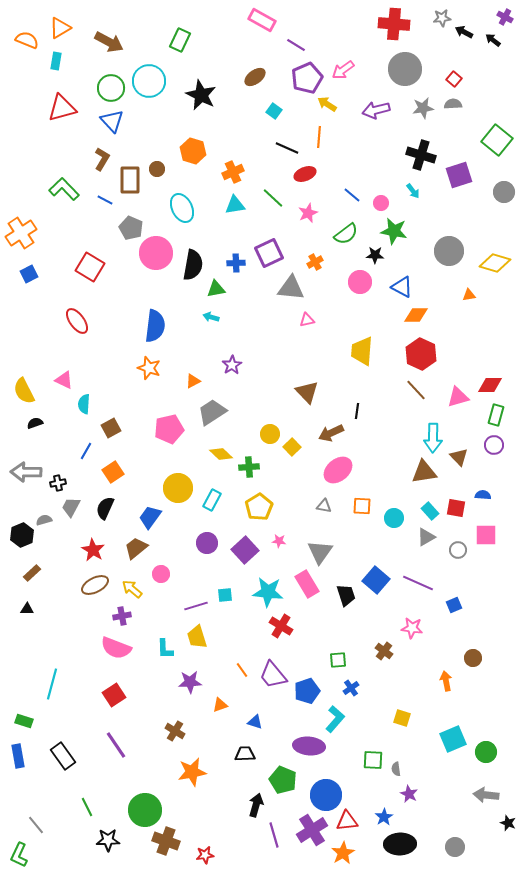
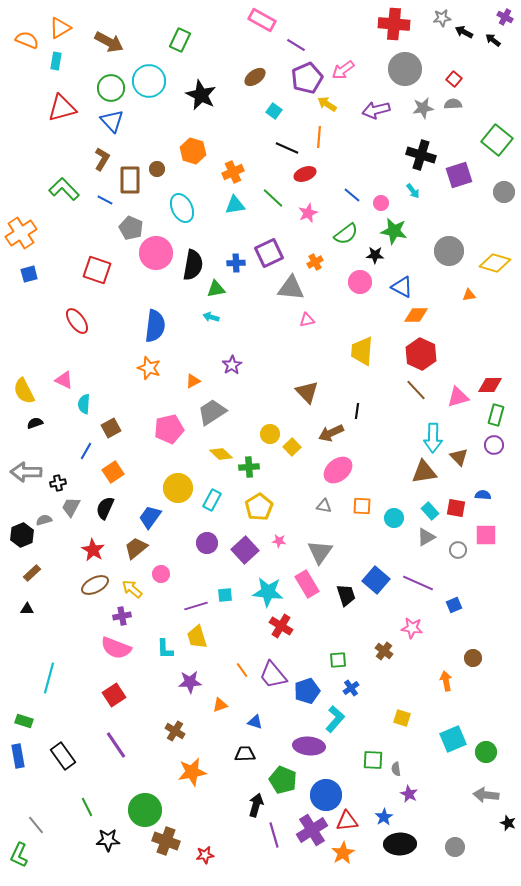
red square at (90, 267): moved 7 px right, 3 px down; rotated 12 degrees counterclockwise
blue square at (29, 274): rotated 12 degrees clockwise
cyan line at (52, 684): moved 3 px left, 6 px up
